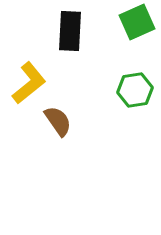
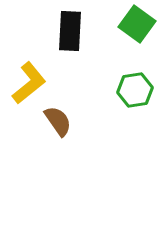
green square: moved 2 px down; rotated 30 degrees counterclockwise
